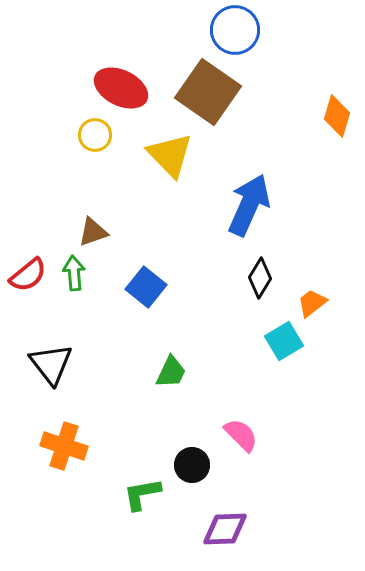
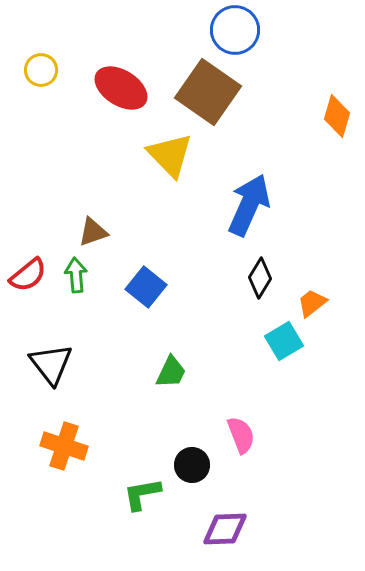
red ellipse: rotated 6 degrees clockwise
yellow circle: moved 54 px left, 65 px up
green arrow: moved 2 px right, 2 px down
pink semicircle: rotated 24 degrees clockwise
